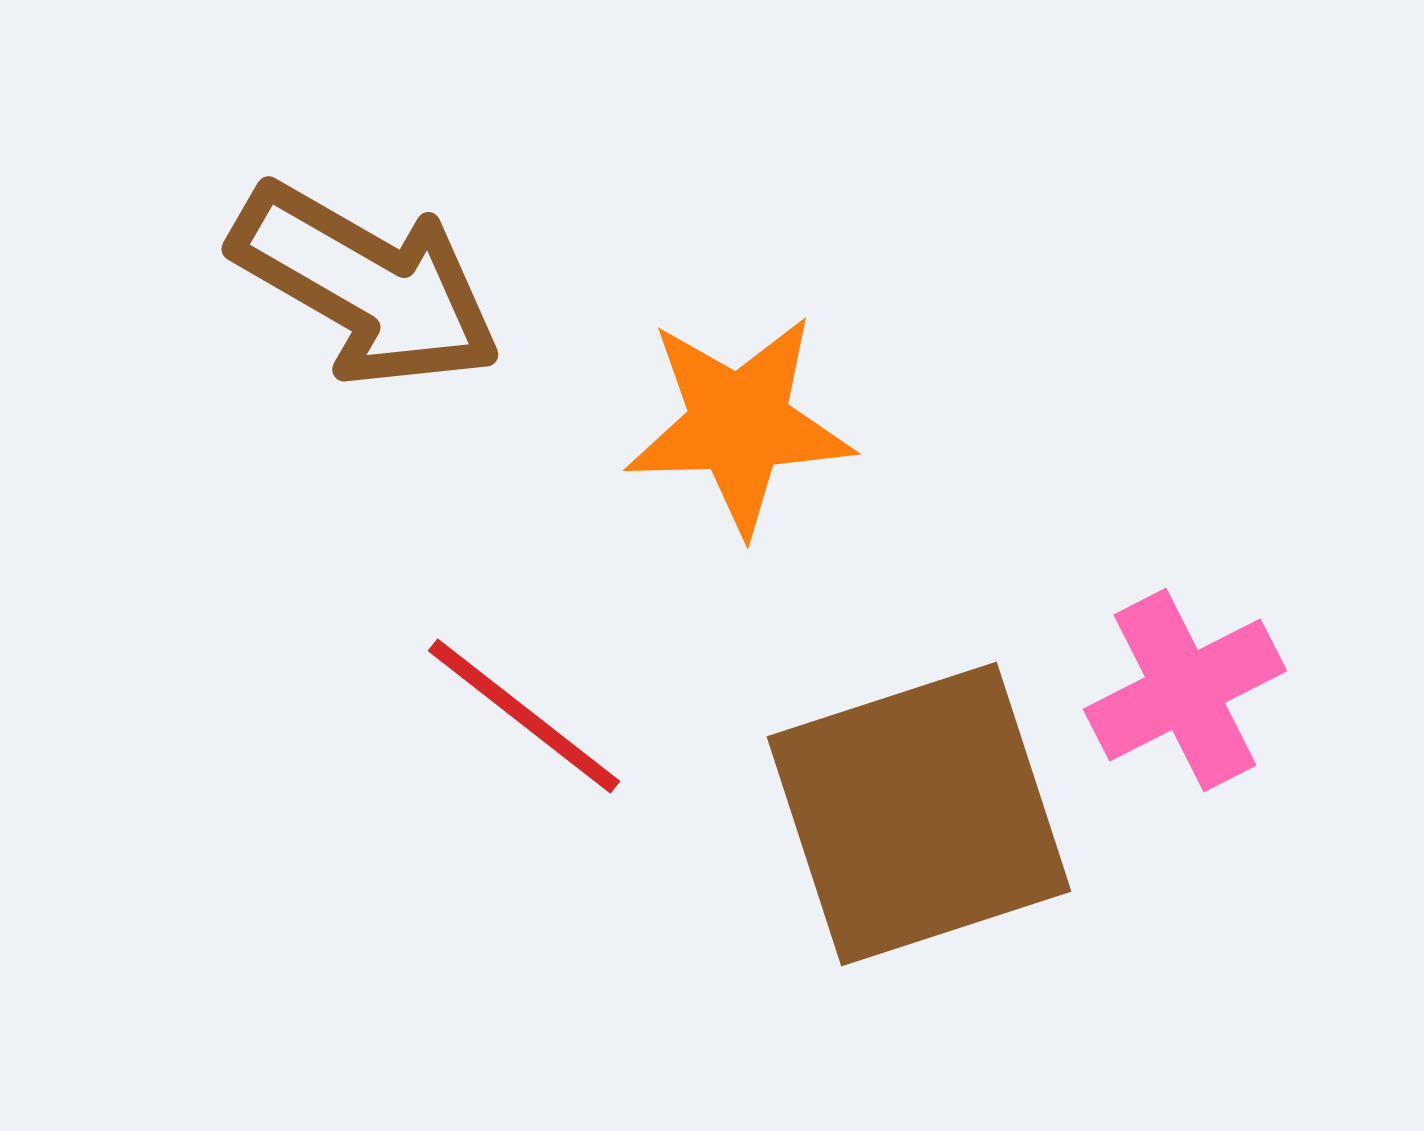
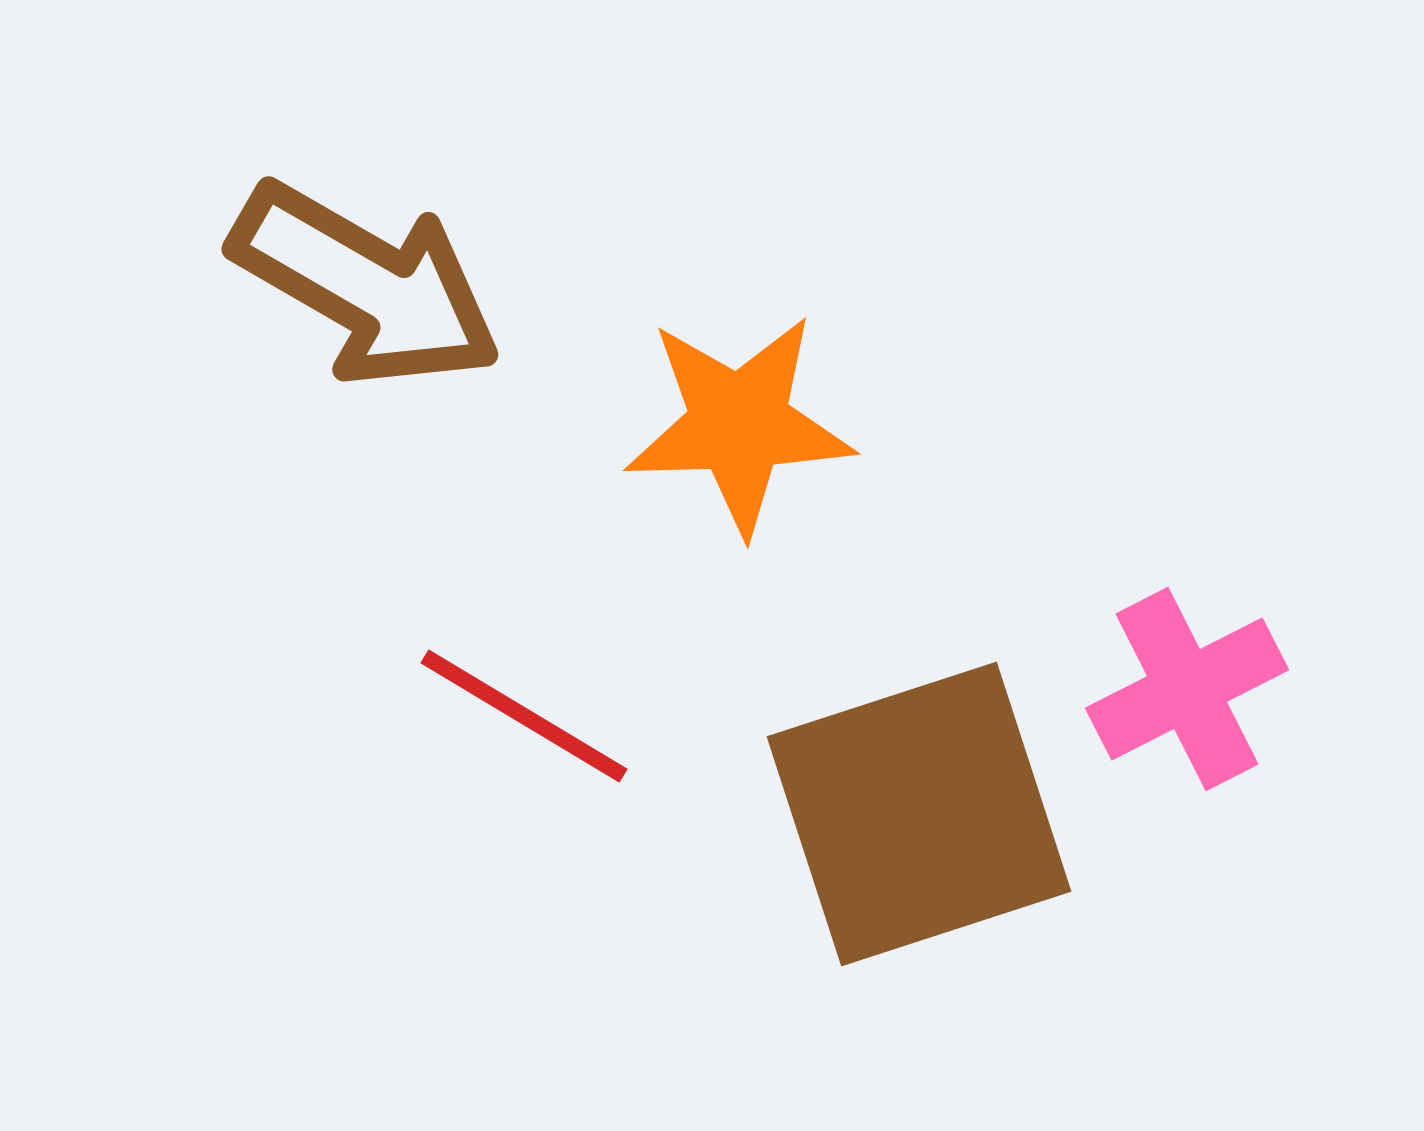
pink cross: moved 2 px right, 1 px up
red line: rotated 7 degrees counterclockwise
